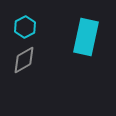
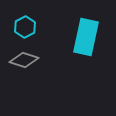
gray diamond: rotated 48 degrees clockwise
